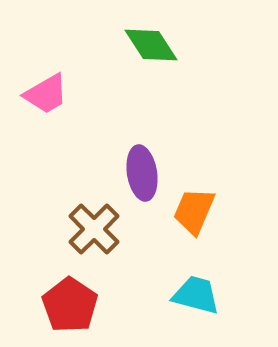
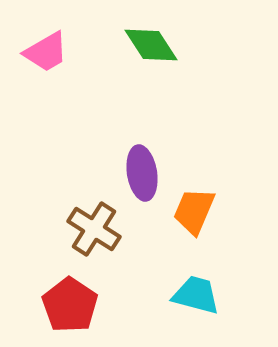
pink trapezoid: moved 42 px up
brown cross: rotated 12 degrees counterclockwise
